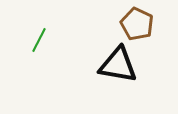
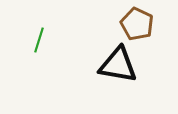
green line: rotated 10 degrees counterclockwise
